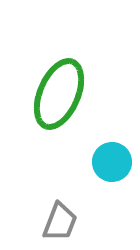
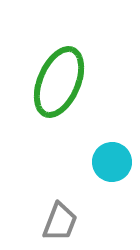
green ellipse: moved 12 px up
